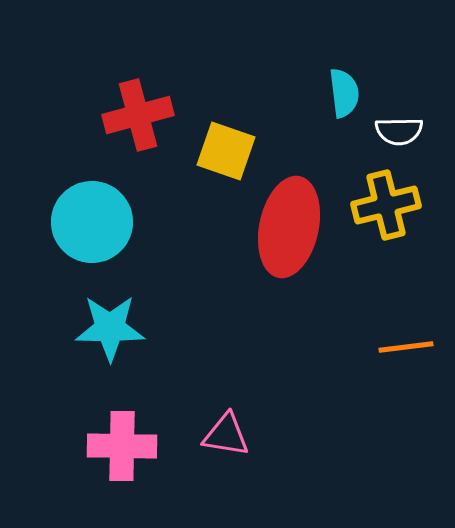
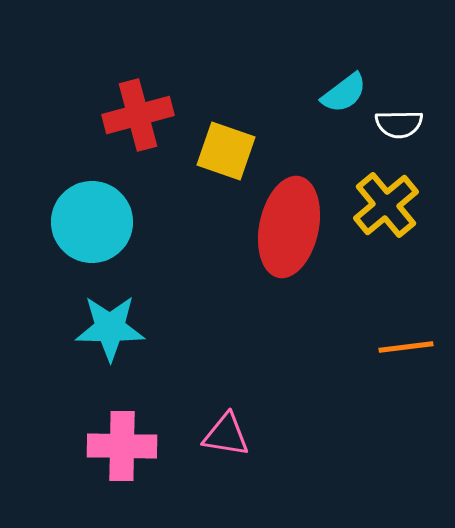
cyan semicircle: rotated 60 degrees clockwise
white semicircle: moved 7 px up
yellow cross: rotated 26 degrees counterclockwise
